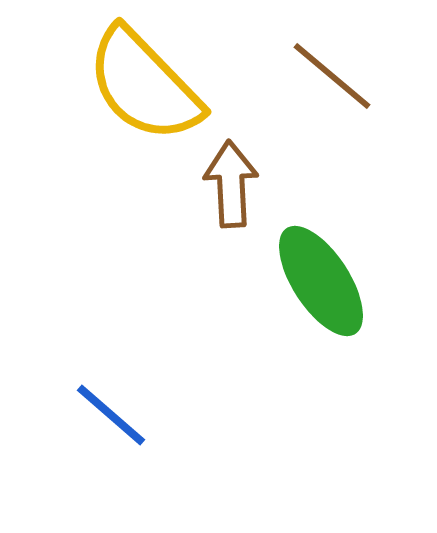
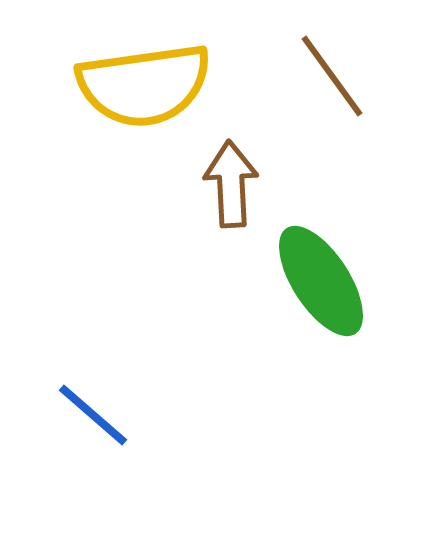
brown line: rotated 14 degrees clockwise
yellow semicircle: rotated 54 degrees counterclockwise
blue line: moved 18 px left
